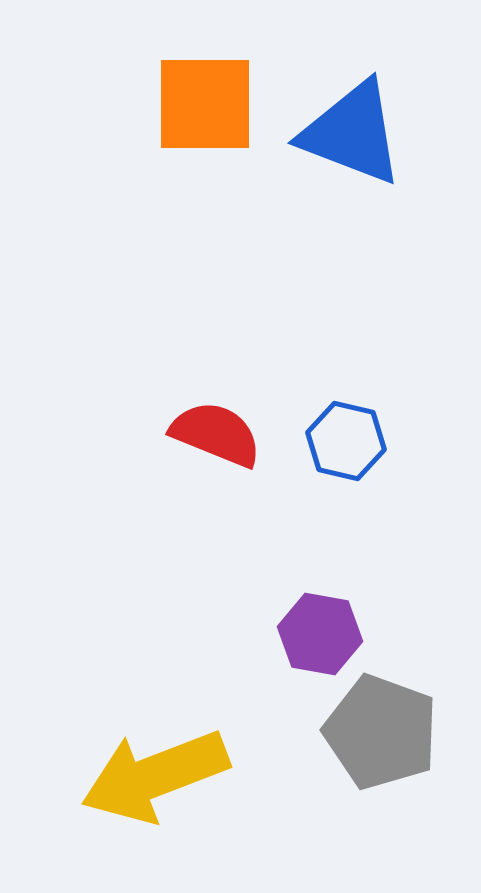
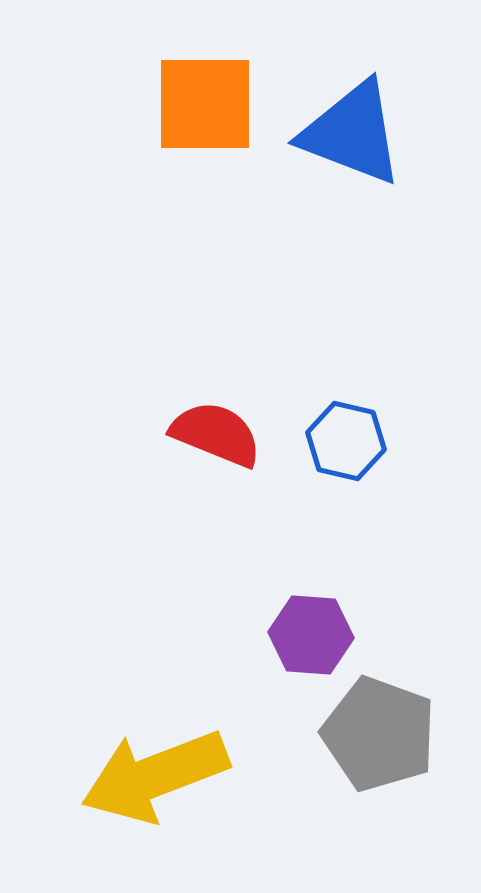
purple hexagon: moved 9 px left, 1 px down; rotated 6 degrees counterclockwise
gray pentagon: moved 2 px left, 2 px down
